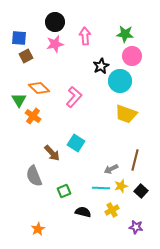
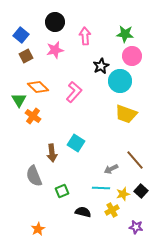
blue square: moved 2 px right, 3 px up; rotated 35 degrees clockwise
pink star: moved 6 px down
orange diamond: moved 1 px left, 1 px up
pink L-shape: moved 5 px up
brown arrow: rotated 36 degrees clockwise
brown line: rotated 55 degrees counterclockwise
yellow star: moved 2 px right, 8 px down
green square: moved 2 px left
